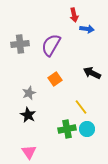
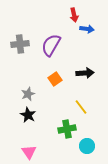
black arrow: moved 7 px left; rotated 150 degrees clockwise
gray star: moved 1 px left, 1 px down
cyan circle: moved 17 px down
